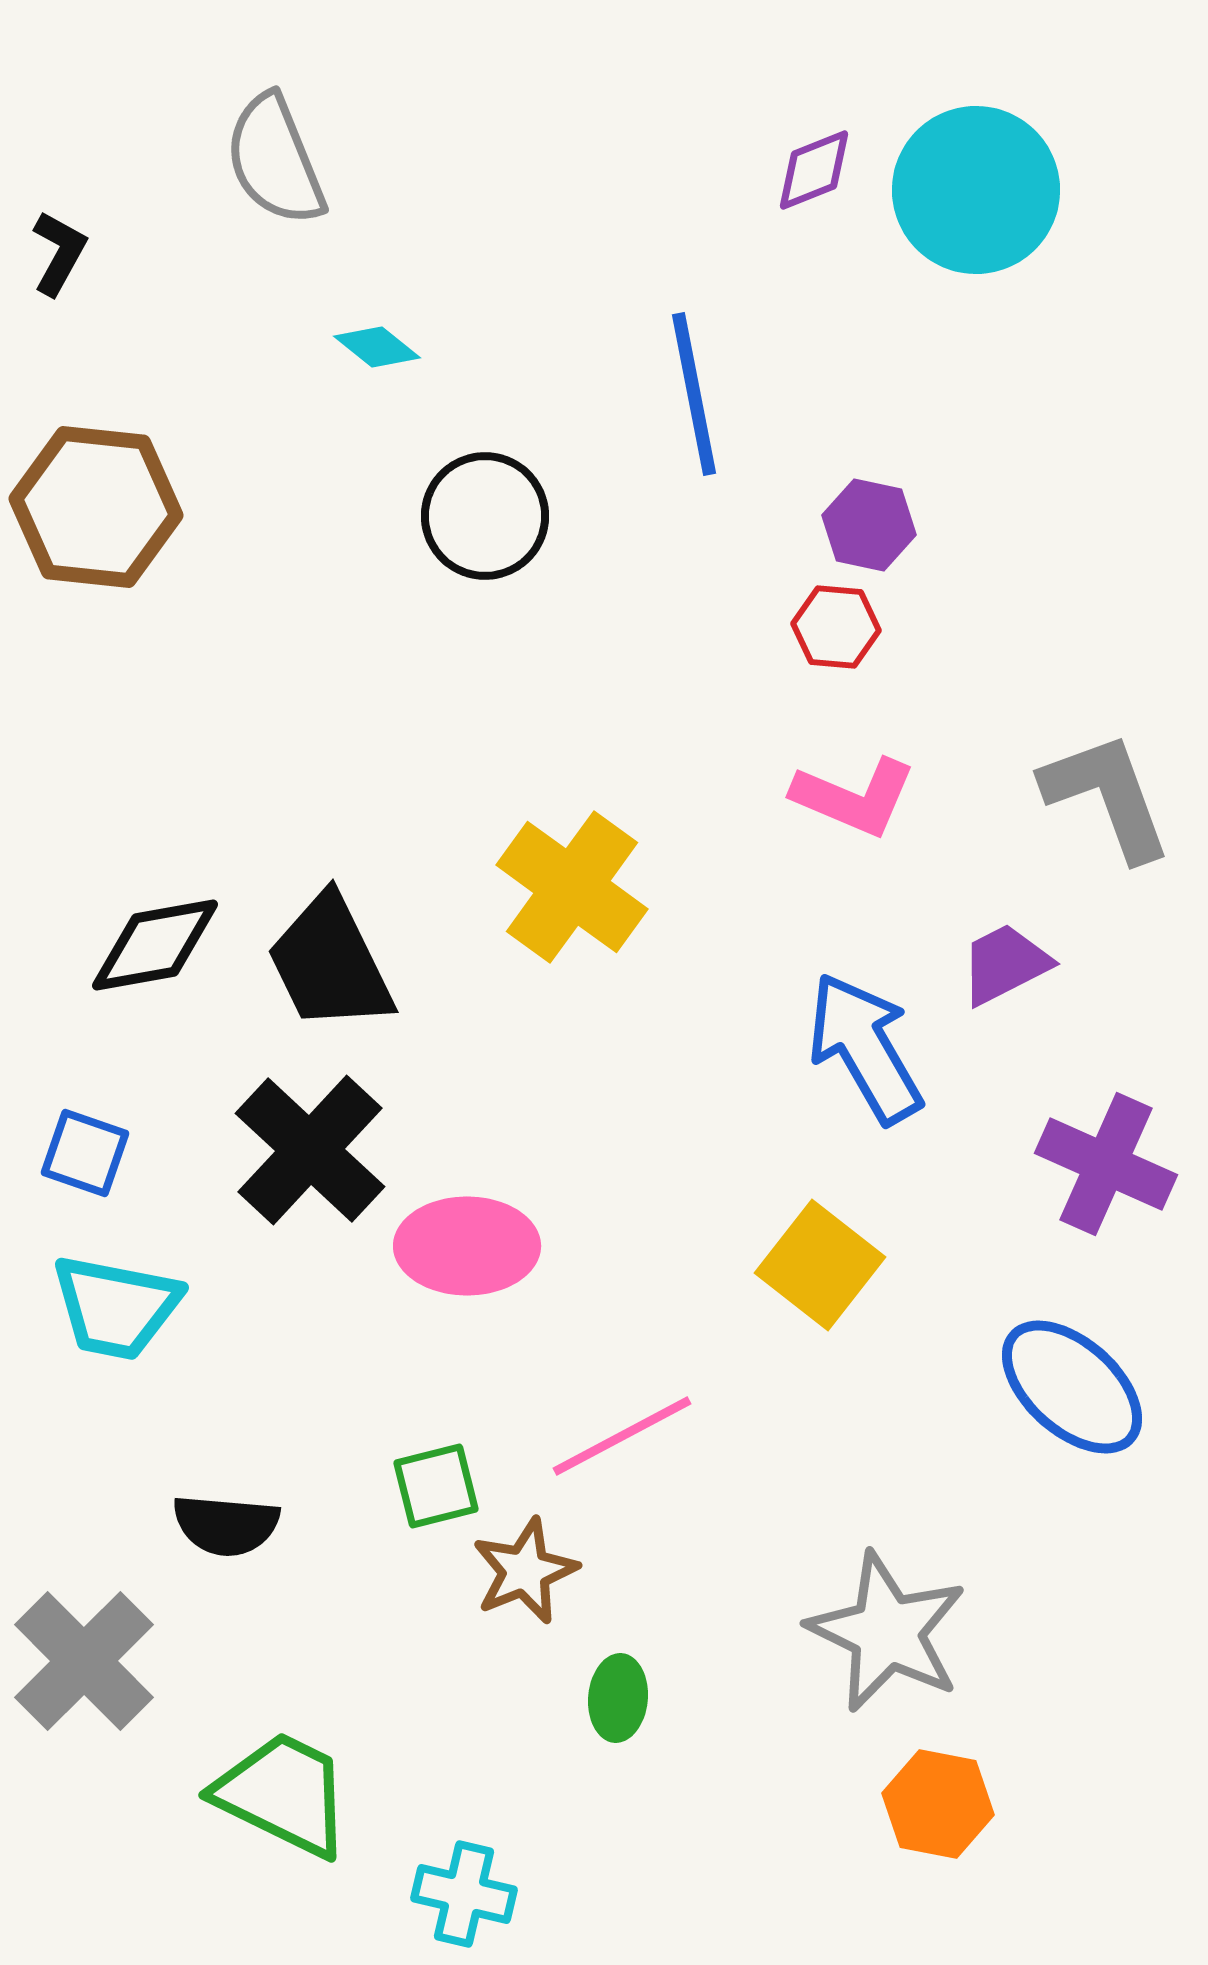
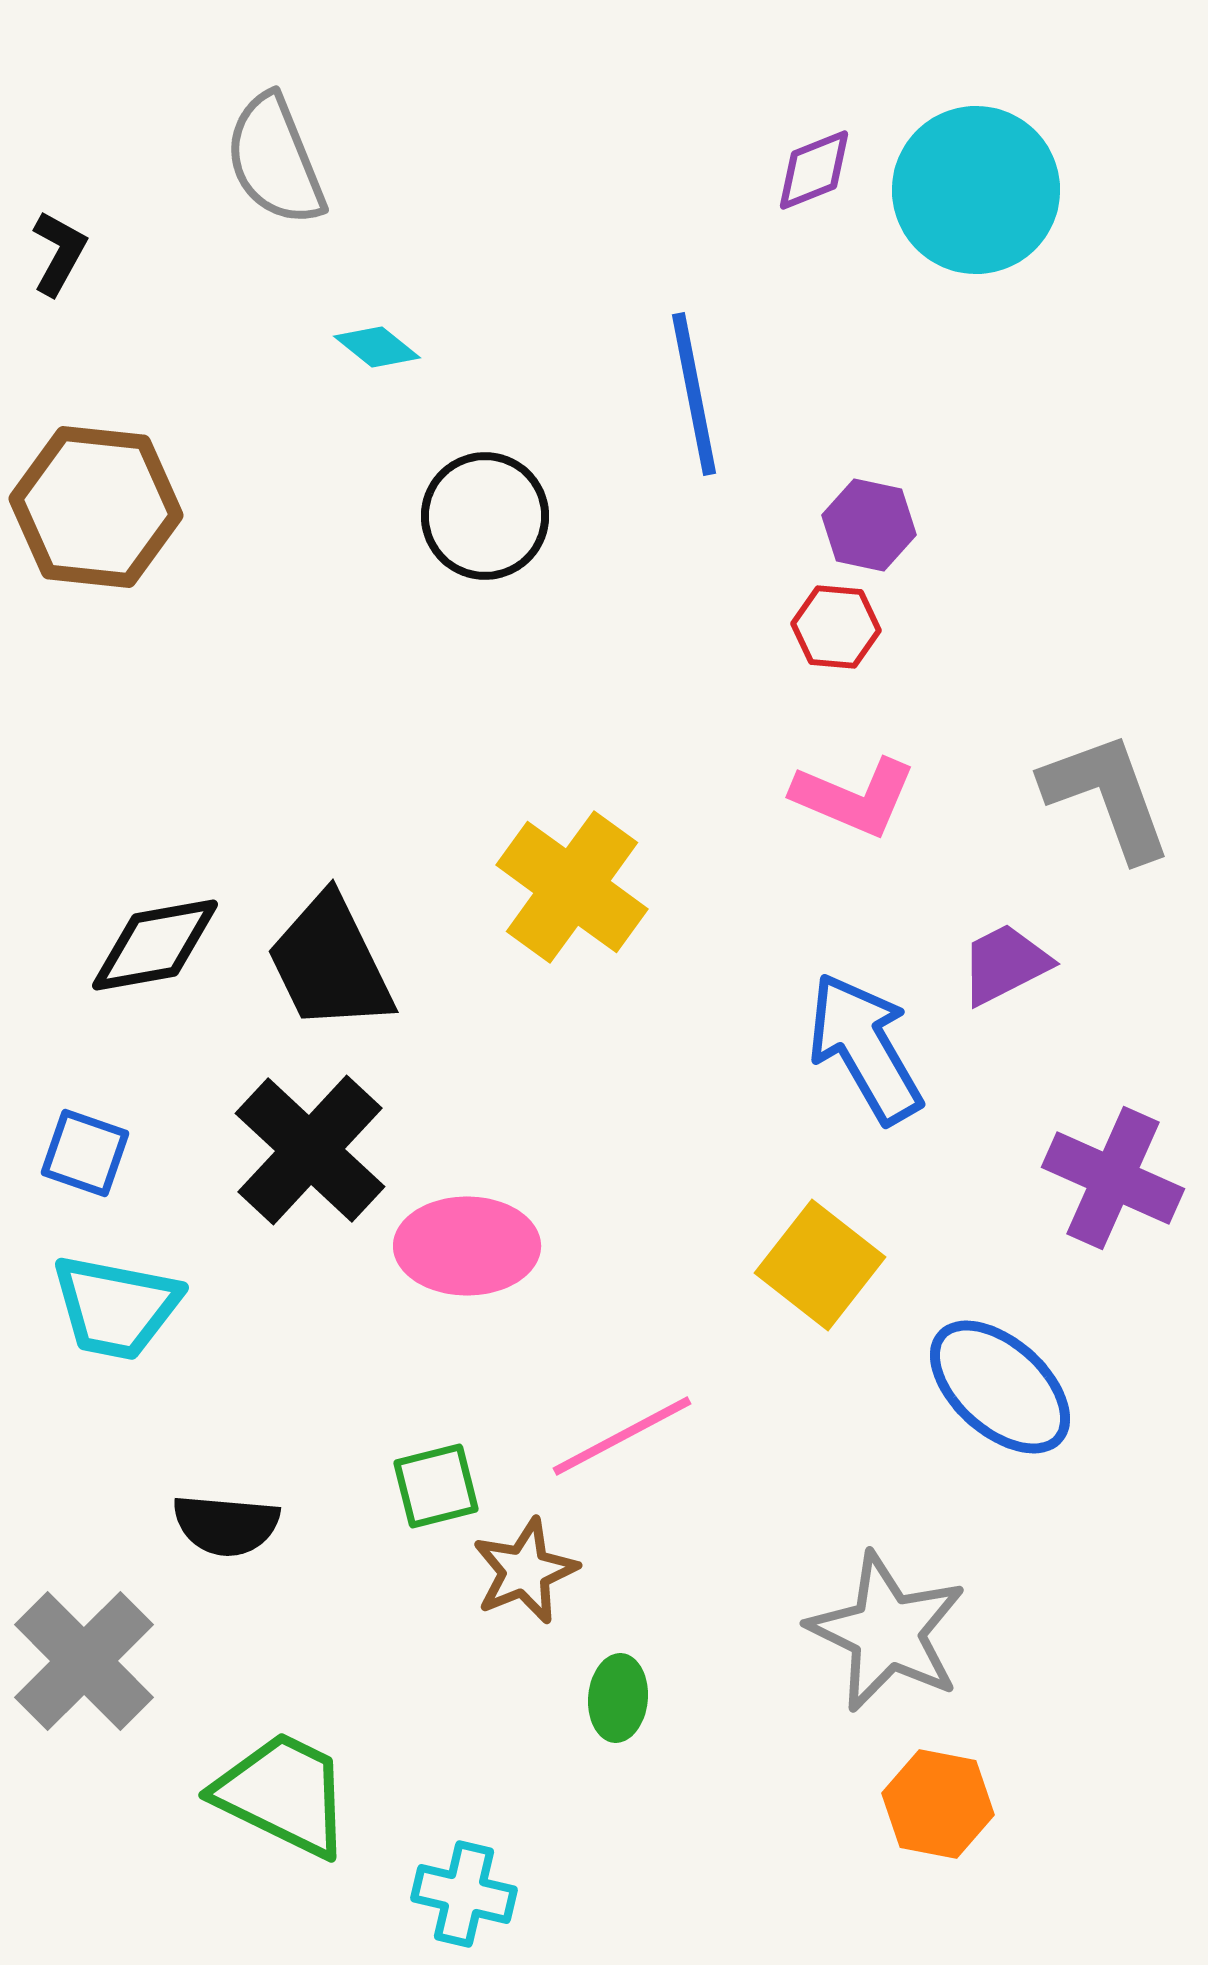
purple cross: moved 7 px right, 14 px down
blue ellipse: moved 72 px left
